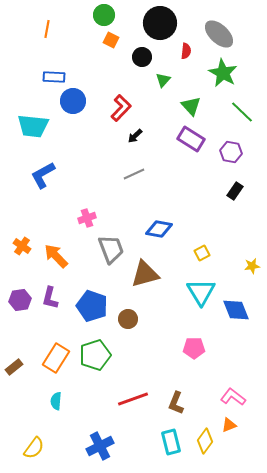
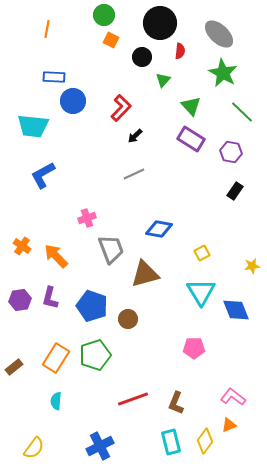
red semicircle at (186, 51): moved 6 px left
